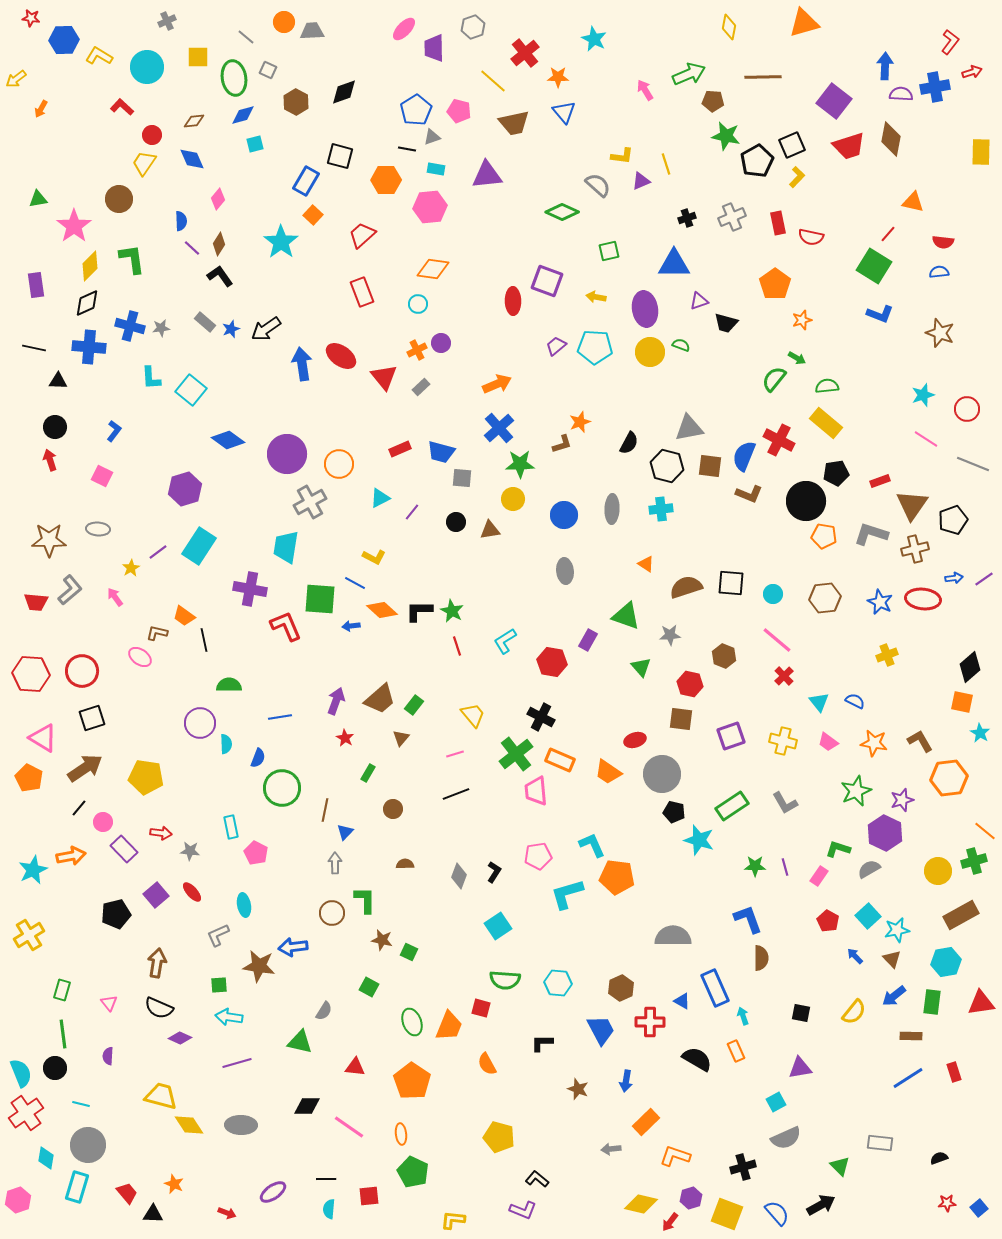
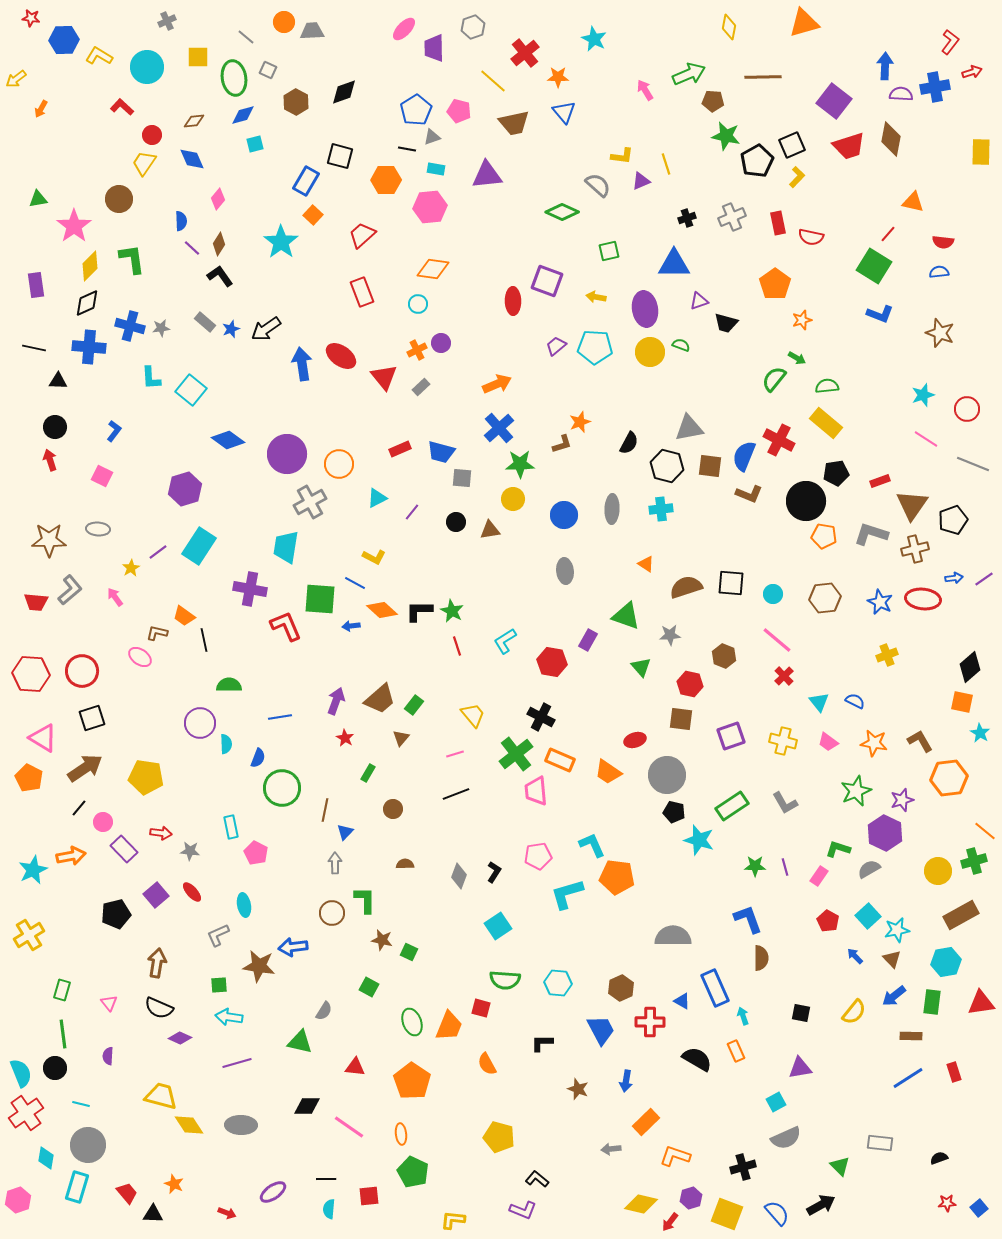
cyan triangle at (380, 498): moved 3 px left
gray circle at (662, 774): moved 5 px right, 1 px down
